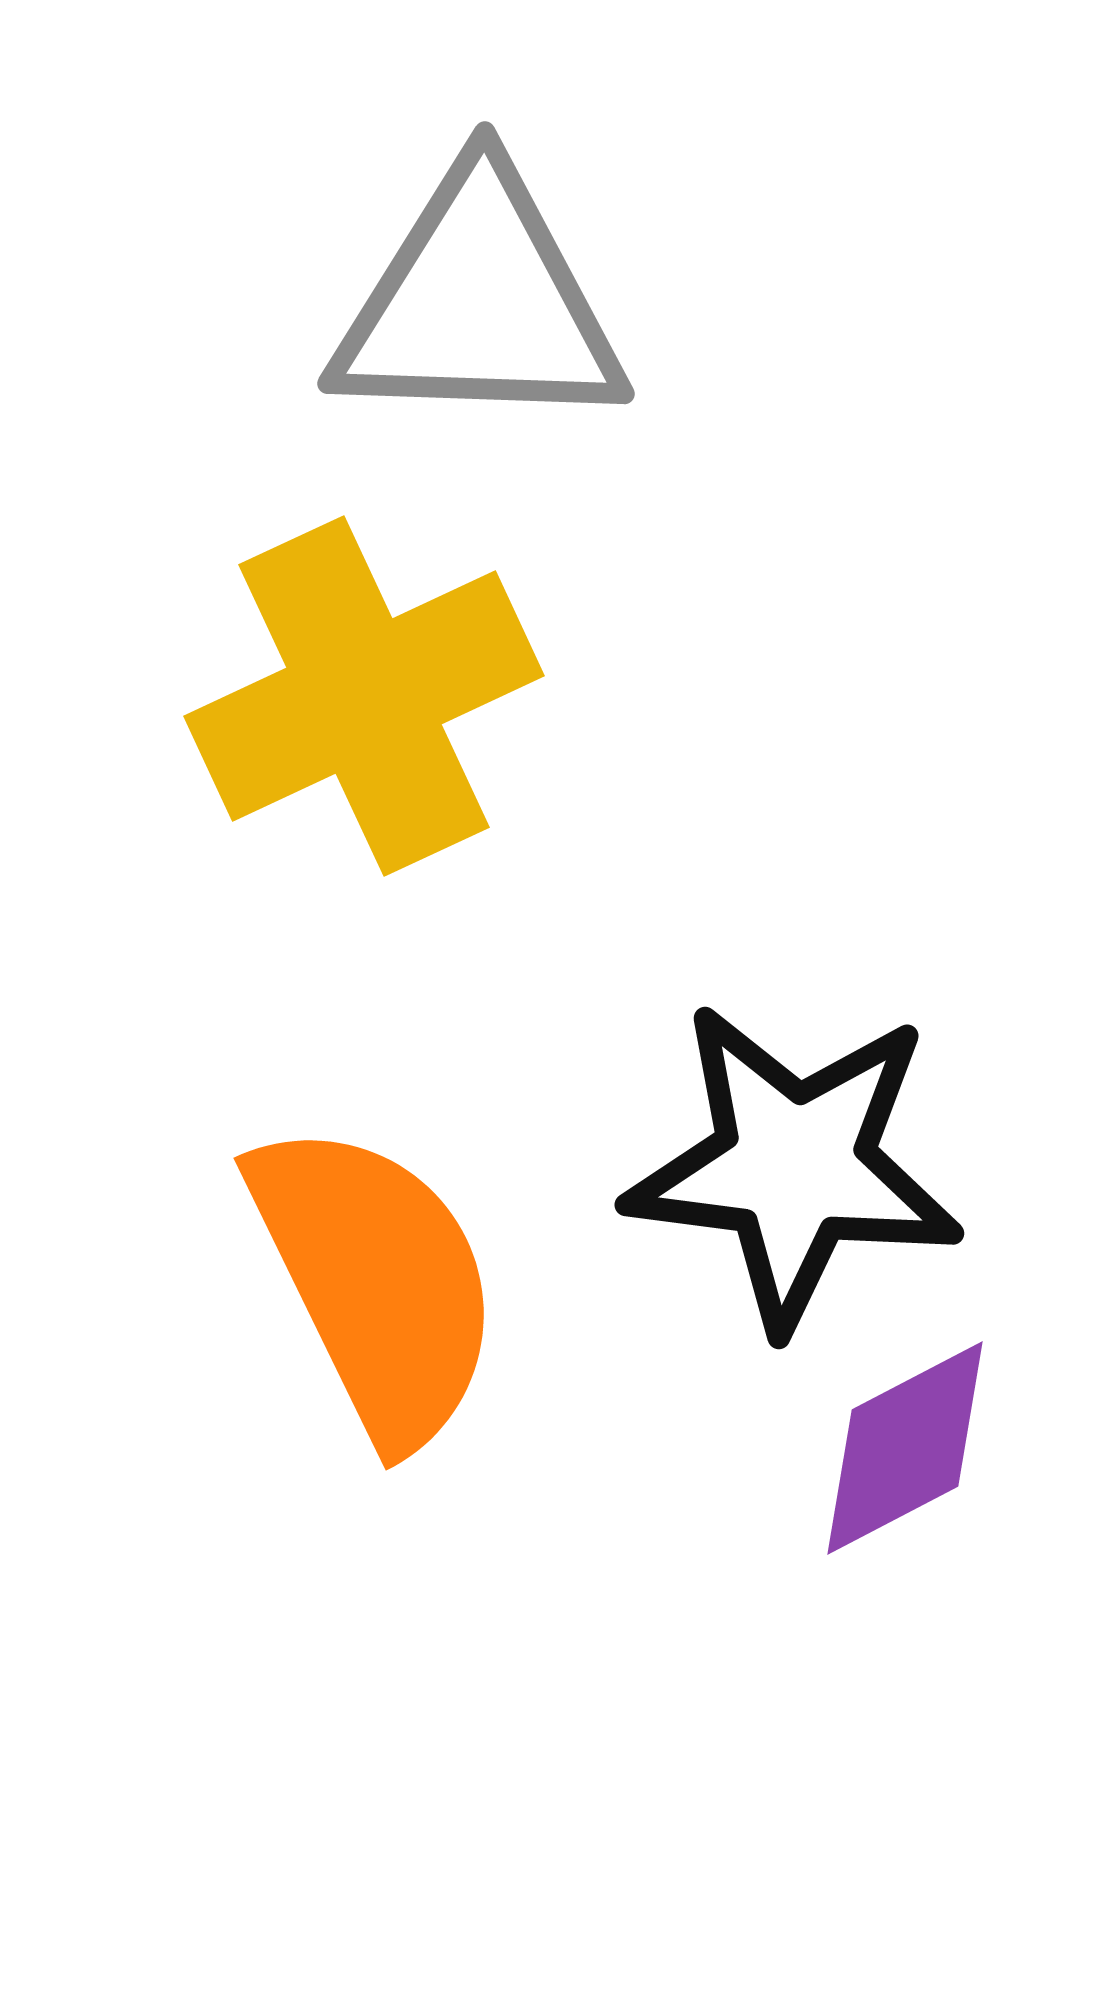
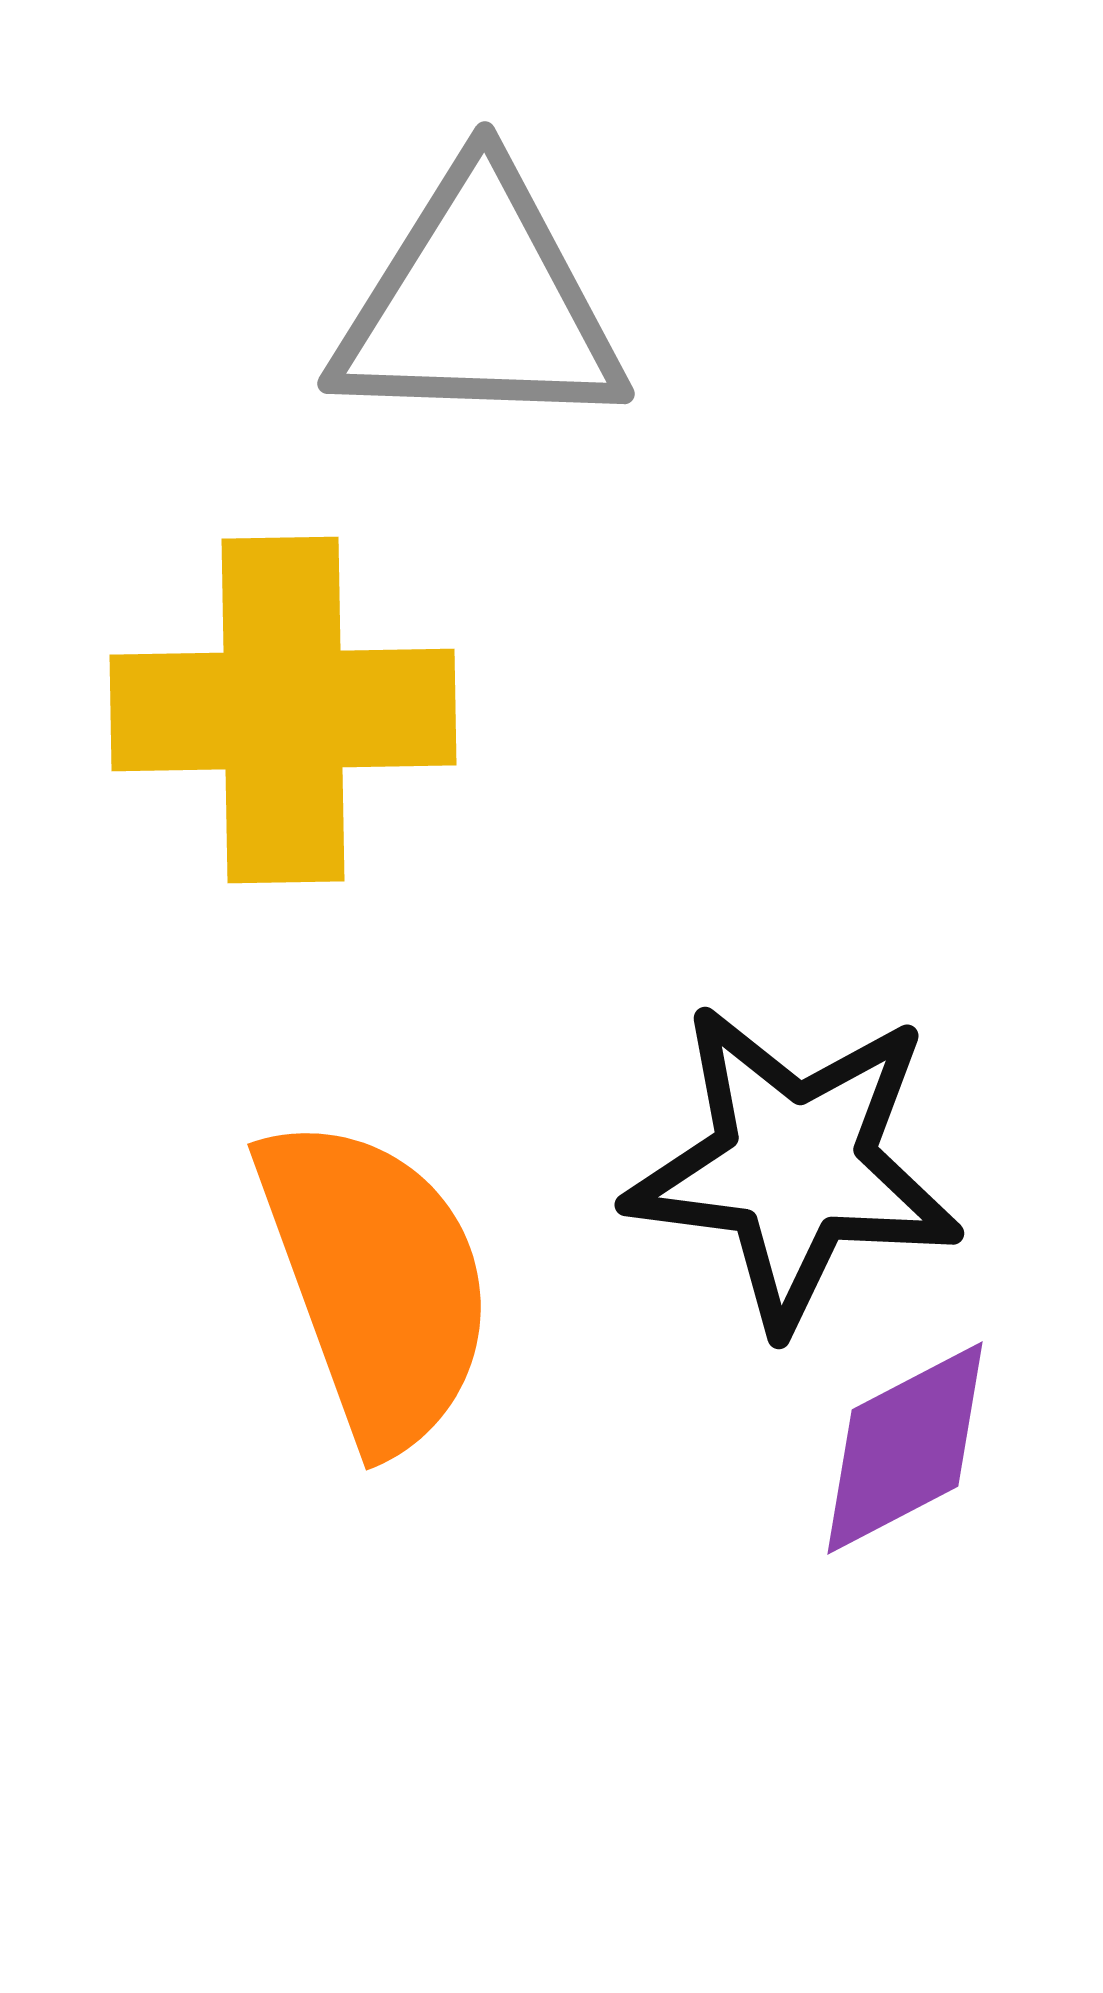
yellow cross: moved 81 px left, 14 px down; rotated 24 degrees clockwise
orange semicircle: rotated 6 degrees clockwise
